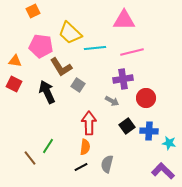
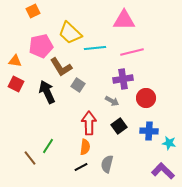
pink pentagon: rotated 20 degrees counterclockwise
red square: moved 2 px right
black square: moved 8 px left
